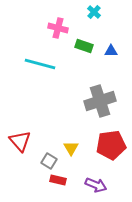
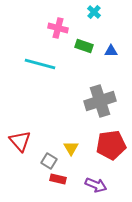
red rectangle: moved 1 px up
